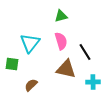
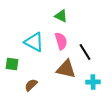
green triangle: rotated 40 degrees clockwise
cyan triangle: moved 4 px right, 1 px up; rotated 40 degrees counterclockwise
